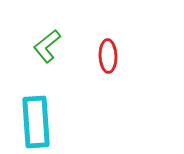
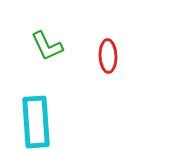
green L-shape: rotated 76 degrees counterclockwise
